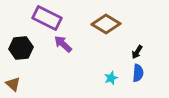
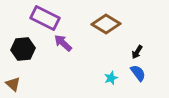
purple rectangle: moved 2 px left
purple arrow: moved 1 px up
black hexagon: moved 2 px right, 1 px down
blue semicircle: rotated 42 degrees counterclockwise
